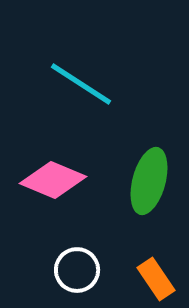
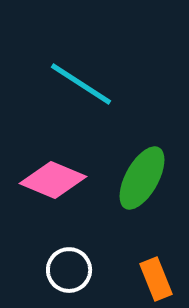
green ellipse: moved 7 px left, 3 px up; rotated 14 degrees clockwise
white circle: moved 8 px left
orange rectangle: rotated 12 degrees clockwise
